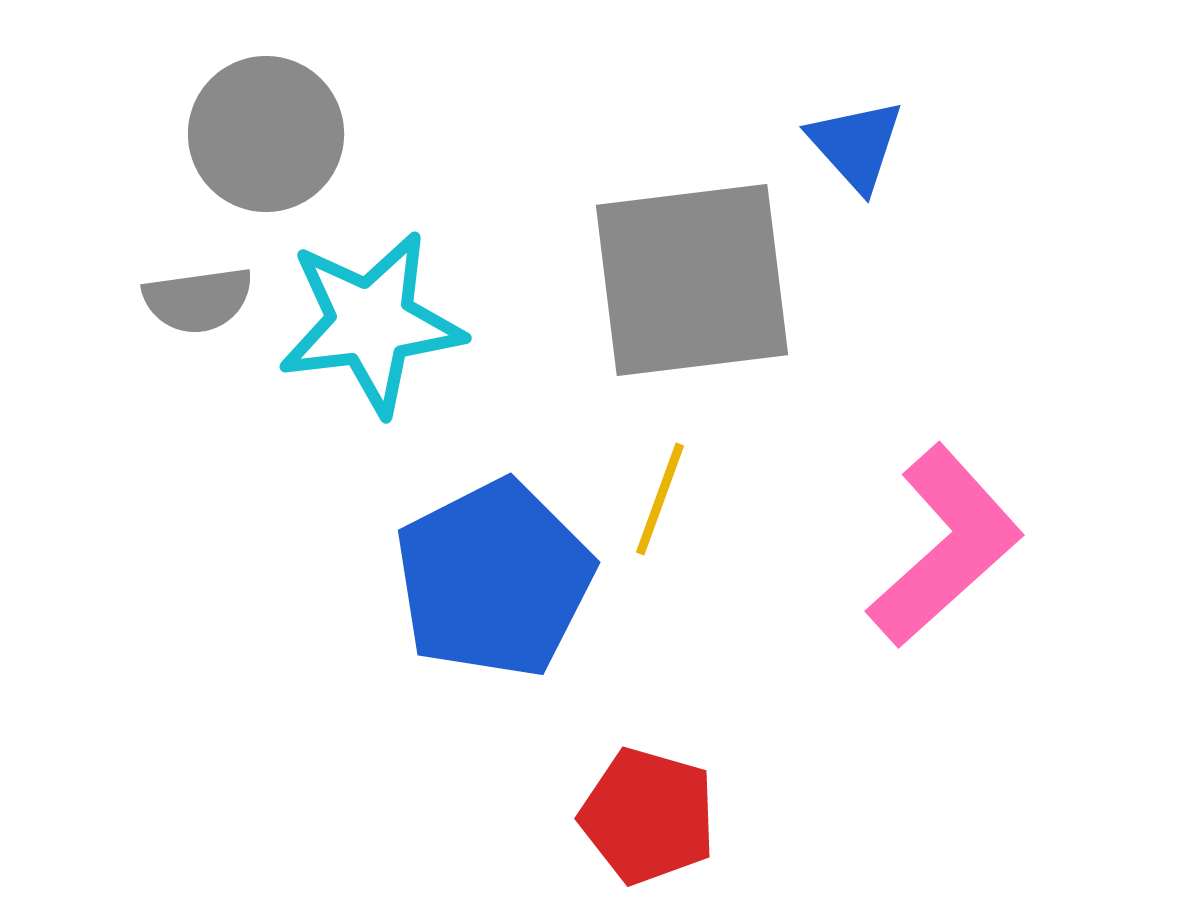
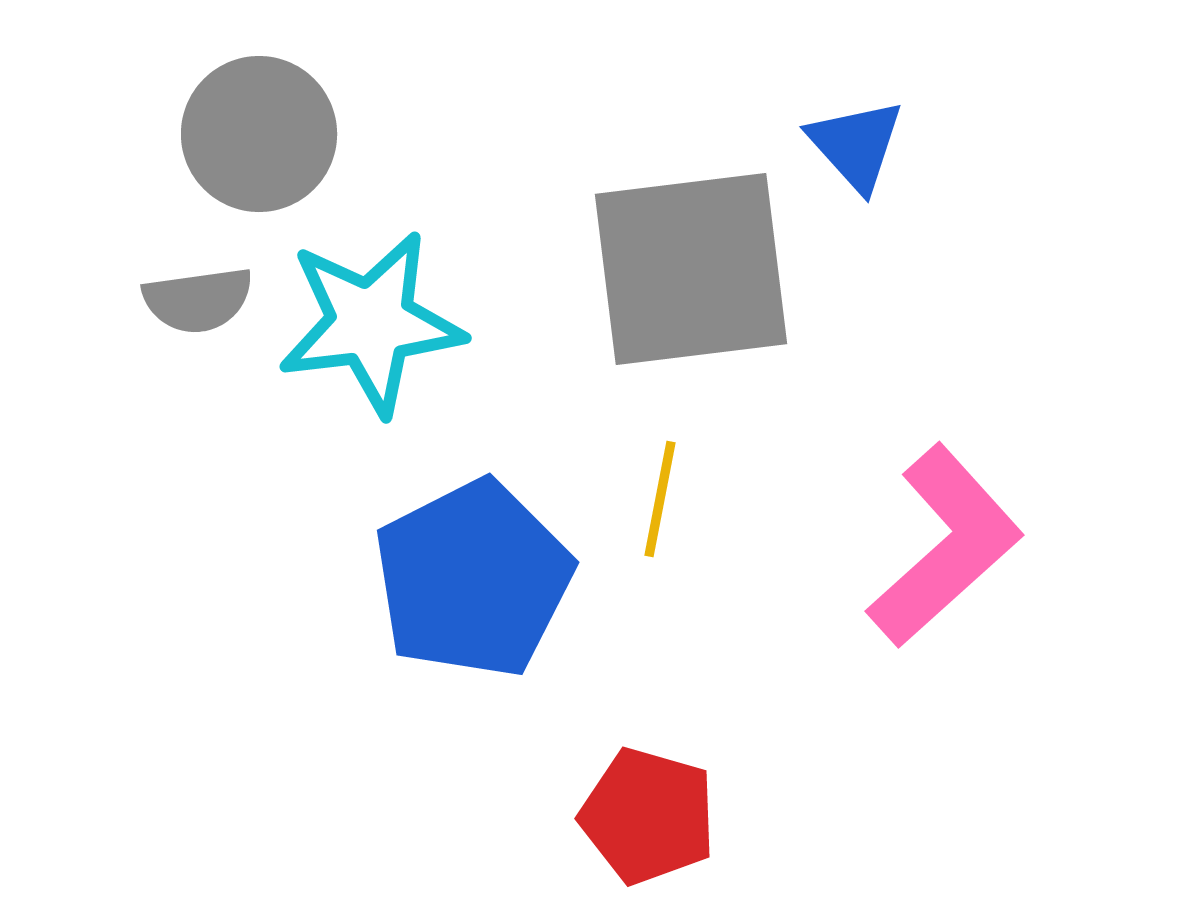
gray circle: moved 7 px left
gray square: moved 1 px left, 11 px up
yellow line: rotated 9 degrees counterclockwise
blue pentagon: moved 21 px left
